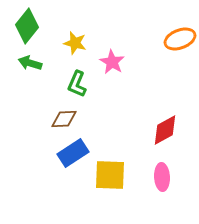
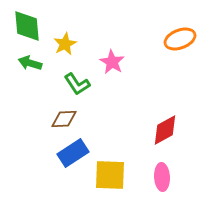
green diamond: rotated 44 degrees counterclockwise
yellow star: moved 10 px left, 1 px down; rotated 30 degrees clockwise
green L-shape: rotated 56 degrees counterclockwise
